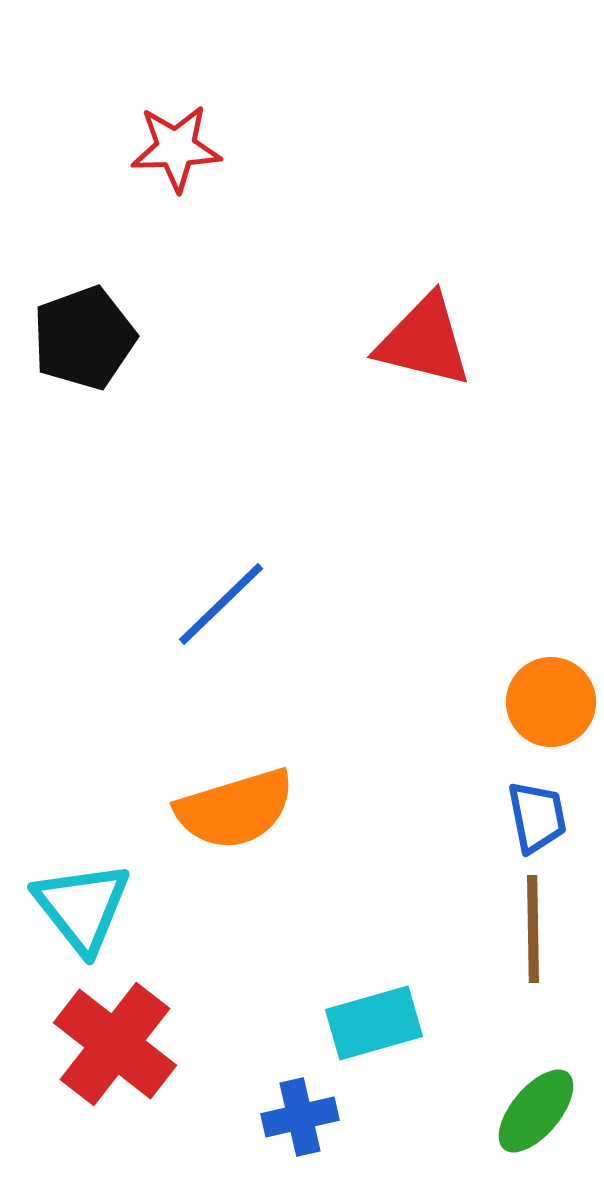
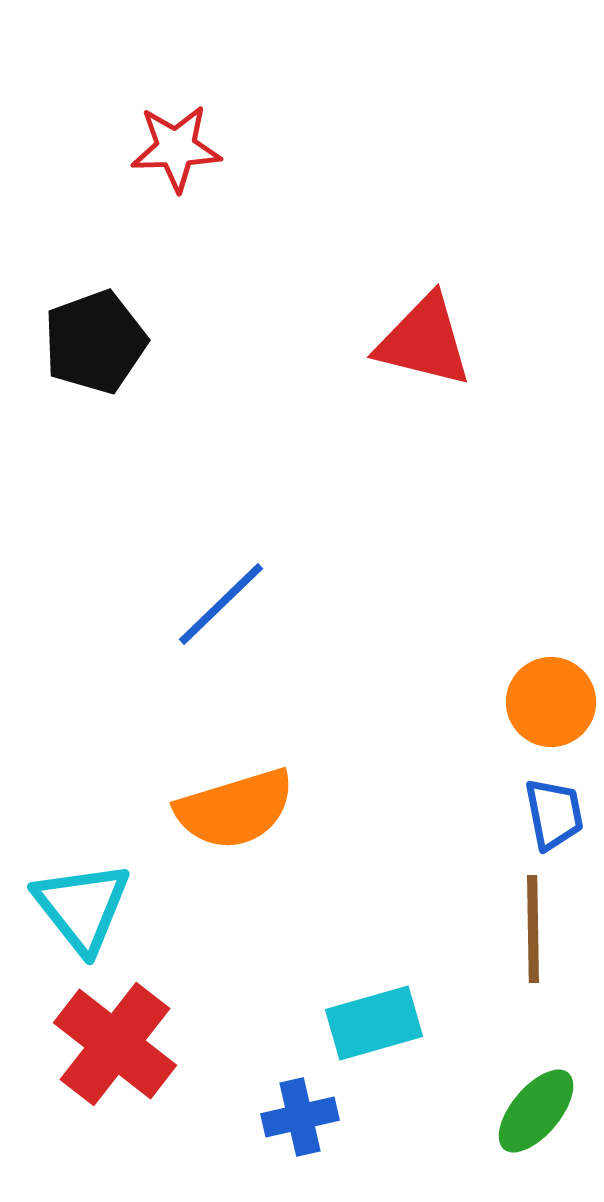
black pentagon: moved 11 px right, 4 px down
blue trapezoid: moved 17 px right, 3 px up
